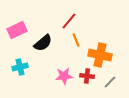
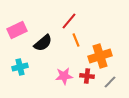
orange cross: moved 1 px down; rotated 30 degrees counterclockwise
